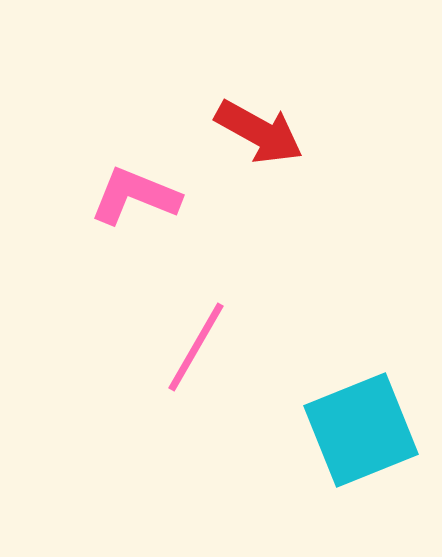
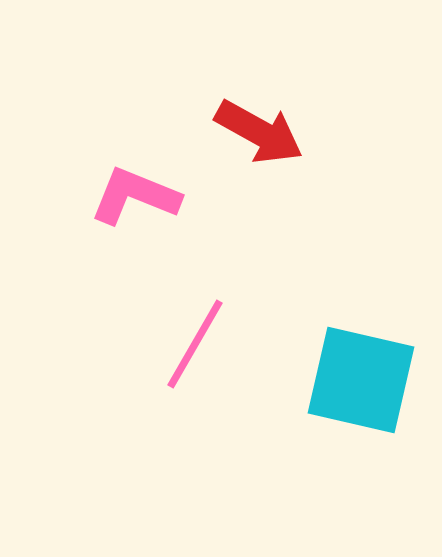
pink line: moved 1 px left, 3 px up
cyan square: moved 50 px up; rotated 35 degrees clockwise
